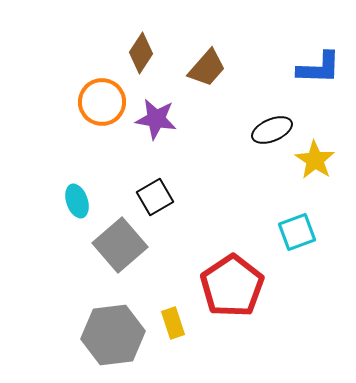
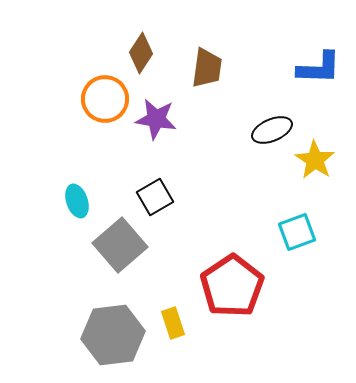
brown trapezoid: rotated 33 degrees counterclockwise
orange circle: moved 3 px right, 3 px up
